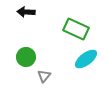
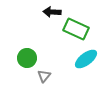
black arrow: moved 26 px right
green circle: moved 1 px right, 1 px down
